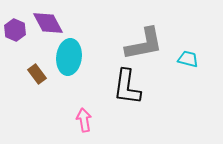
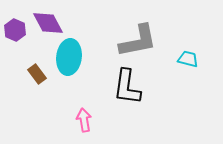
gray L-shape: moved 6 px left, 3 px up
